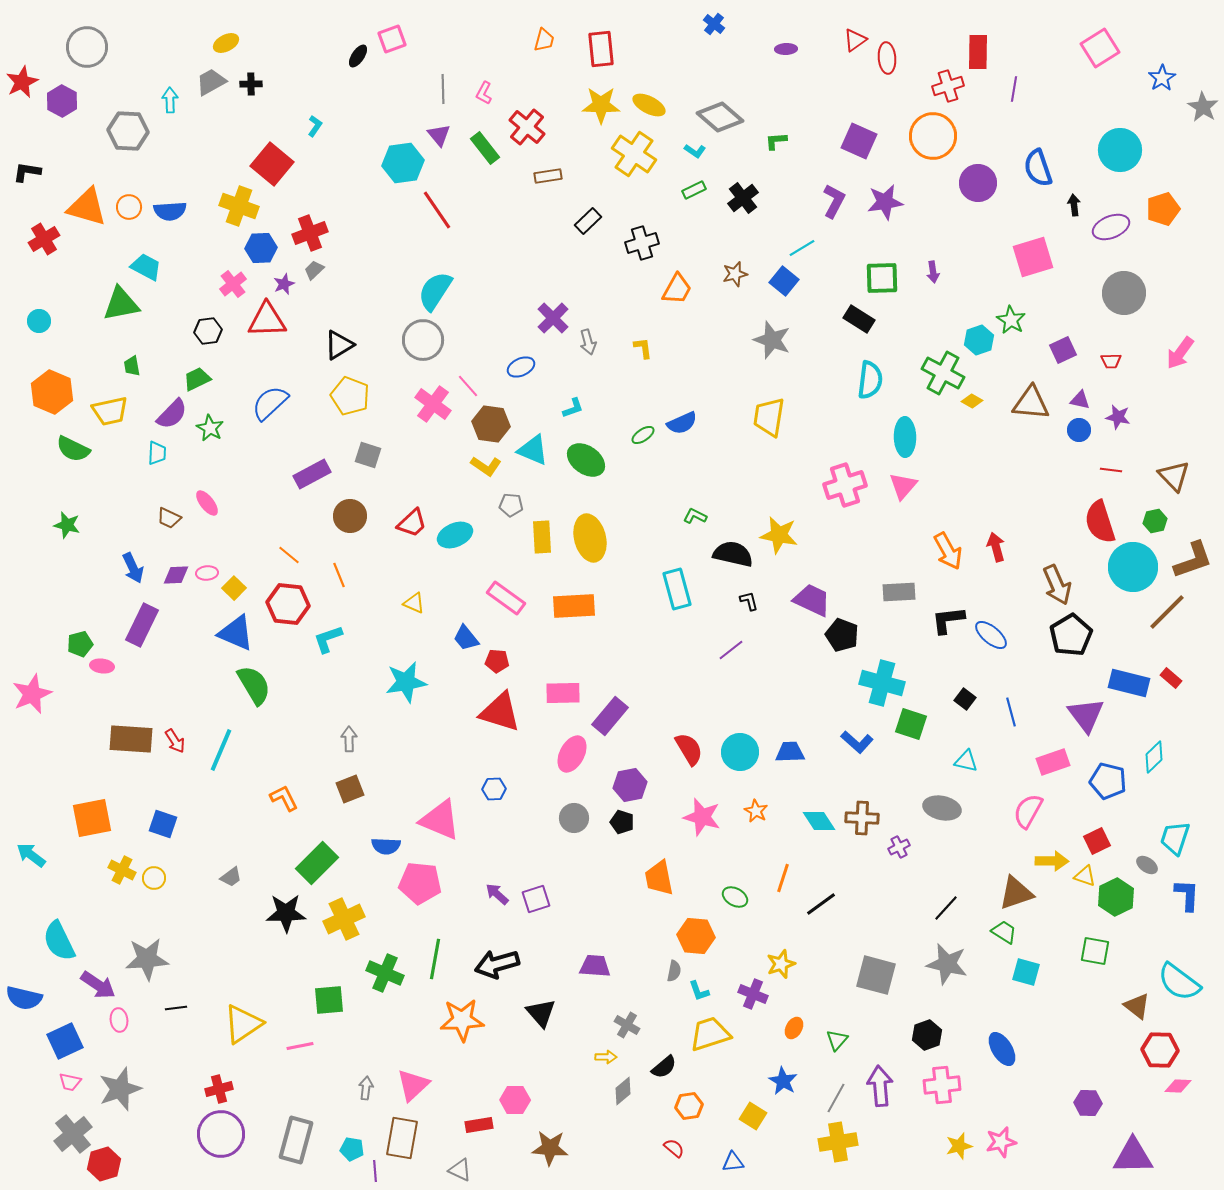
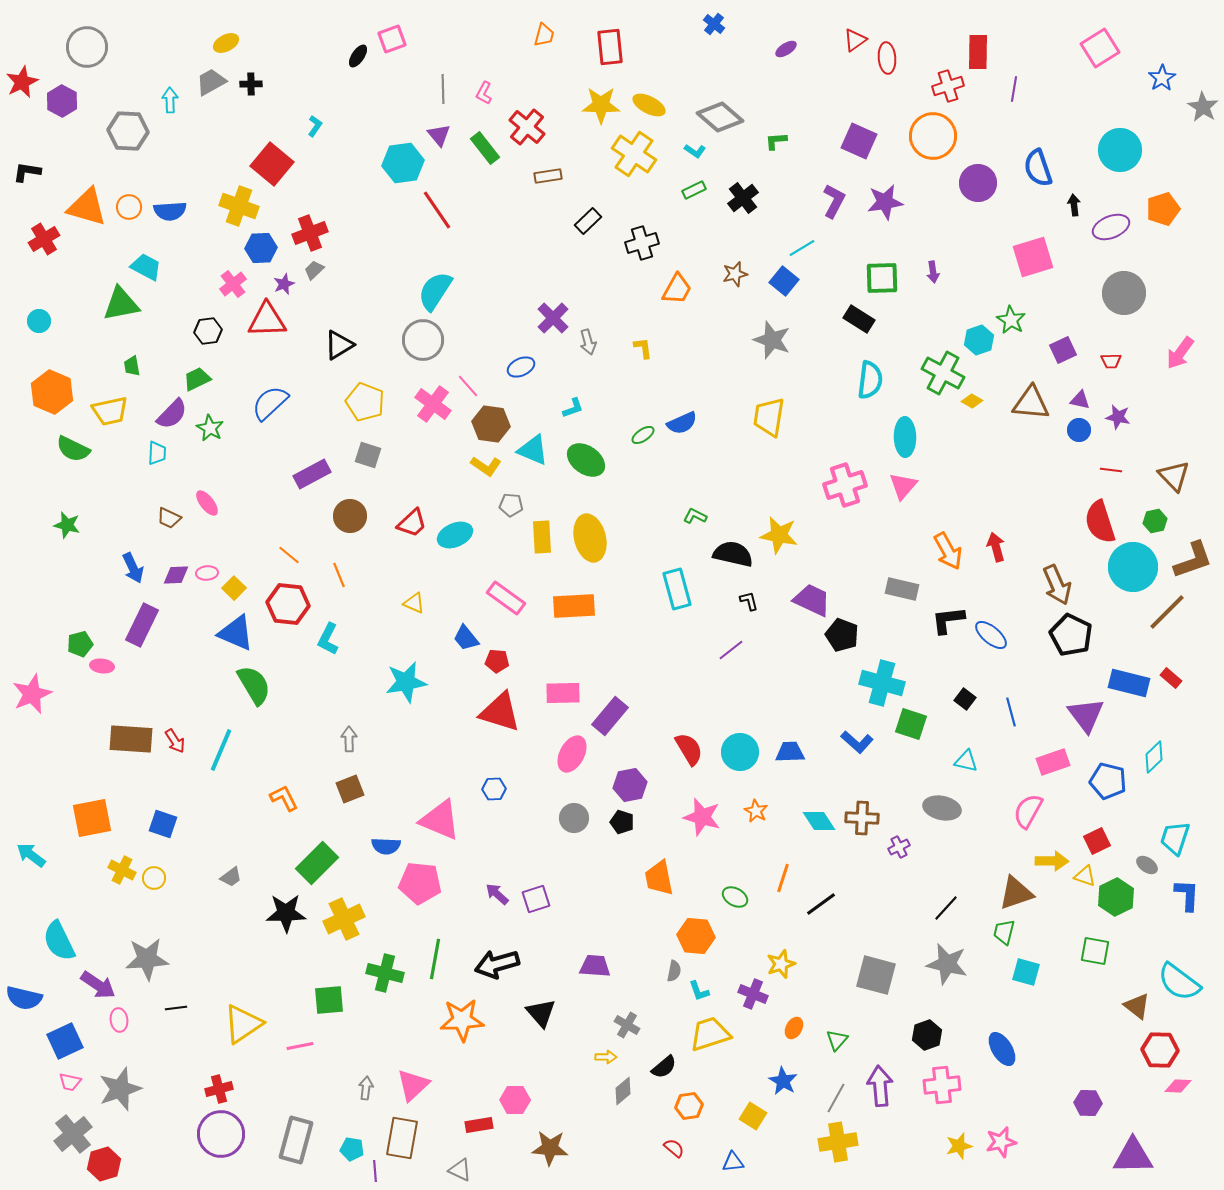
orange trapezoid at (544, 40): moved 5 px up
red rectangle at (601, 49): moved 9 px right, 2 px up
purple ellipse at (786, 49): rotated 30 degrees counterclockwise
yellow pentagon at (350, 396): moved 15 px right, 6 px down
gray rectangle at (899, 592): moved 3 px right, 3 px up; rotated 16 degrees clockwise
black pentagon at (1071, 635): rotated 15 degrees counterclockwise
cyan L-shape at (328, 639): rotated 44 degrees counterclockwise
green trapezoid at (1004, 932): rotated 108 degrees counterclockwise
green cross at (385, 973): rotated 9 degrees counterclockwise
